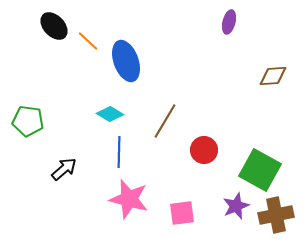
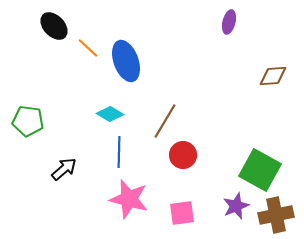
orange line: moved 7 px down
red circle: moved 21 px left, 5 px down
